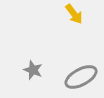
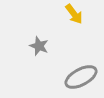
gray star: moved 6 px right, 24 px up
